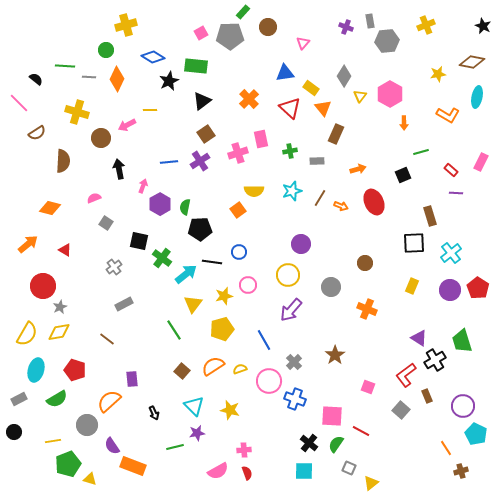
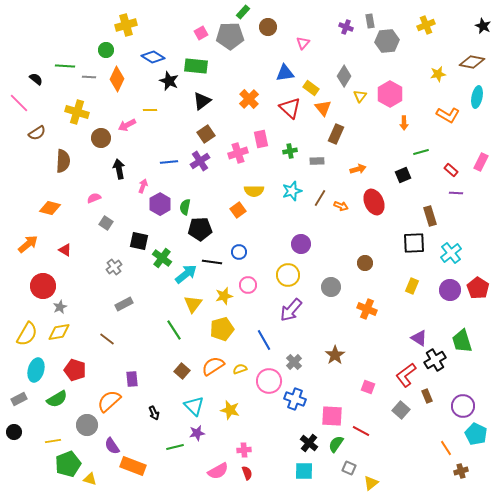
black star at (169, 81): rotated 24 degrees counterclockwise
